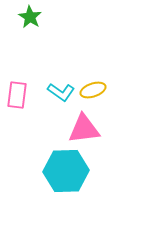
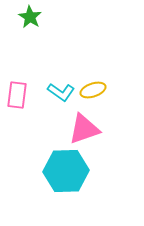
pink triangle: rotated 12 degrees counterclockwise
